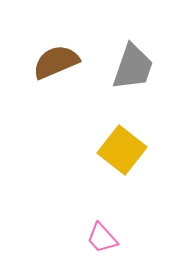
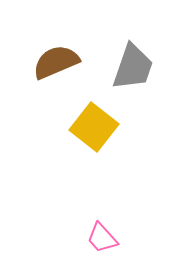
yellow square: moved 28 px left, 23 px up
